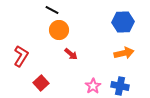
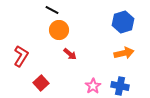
blue hexagon: rotated 15 degrees counterclockwise
red arrow: moved 1 px left
